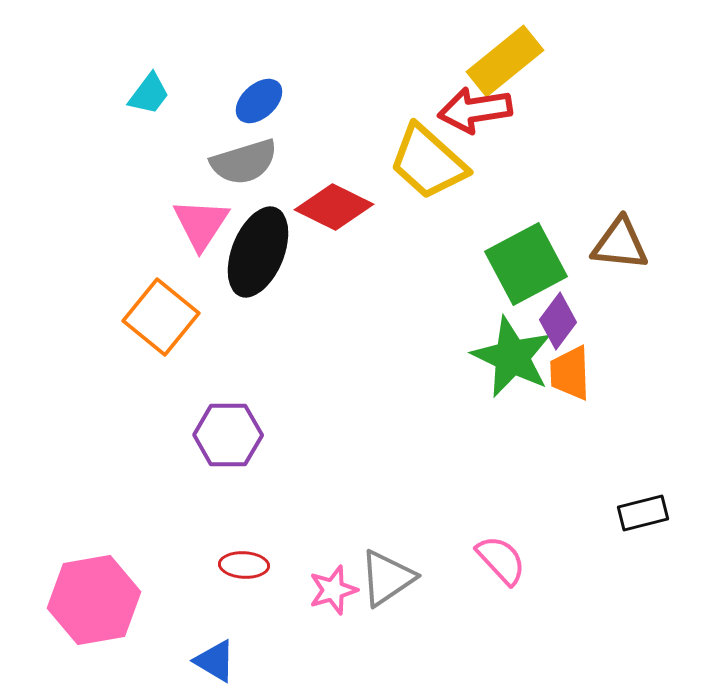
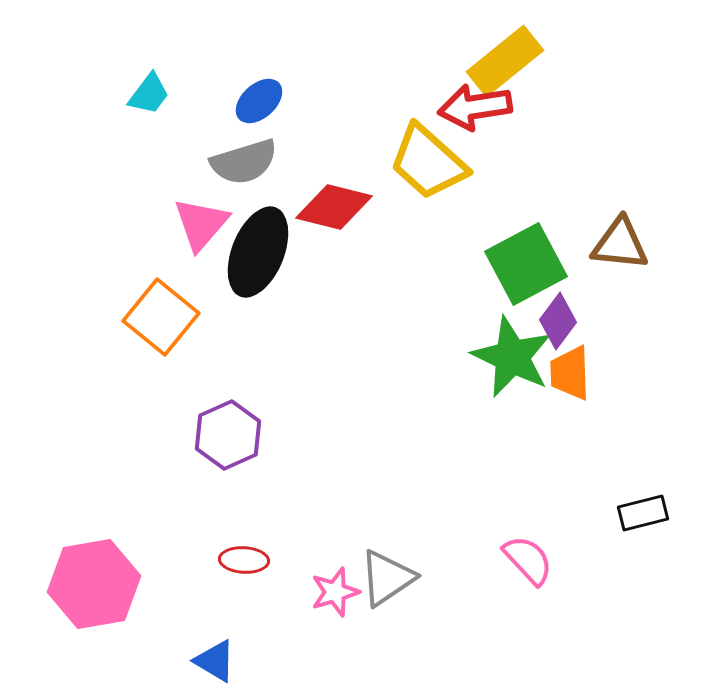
red arrow: moved 3 px up
red diamond: rotated 12 degrees counterclockwise
pink triangle: rotated 8 degrees clockwise
purple hexagon: rotated 24 degrees counterclockwise
pink semicircle: moved 27 px right
red ellipse: moved 5 px up
pink star: moved 2 px right, 2 px down
pink hexagon: moved 16 px up
